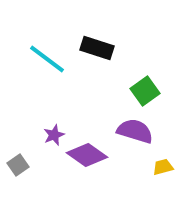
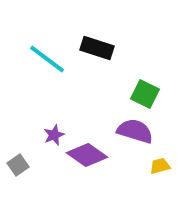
green square: moved 3 px down; rotated 28 degrees counterclockwise
yellow trapezoid: moved 3 px left, 1 px up
